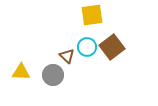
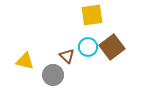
cyan circle: moved 1 px right
yellow triangle: moved 4 px right, 11 px up; rotated 12 degrees clockwise
